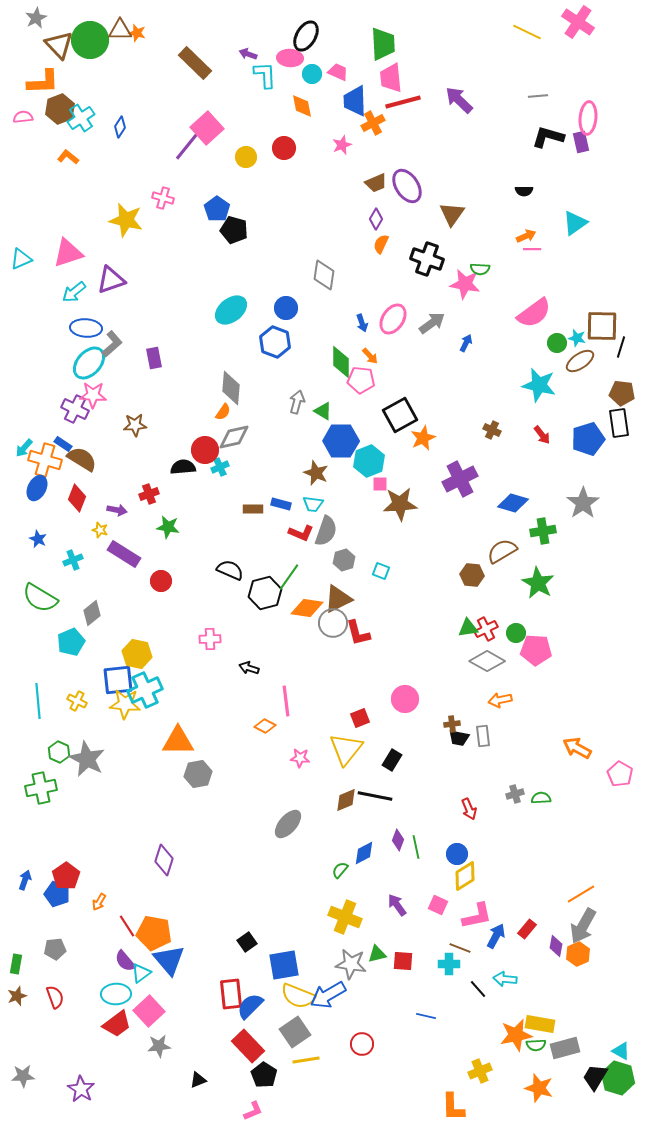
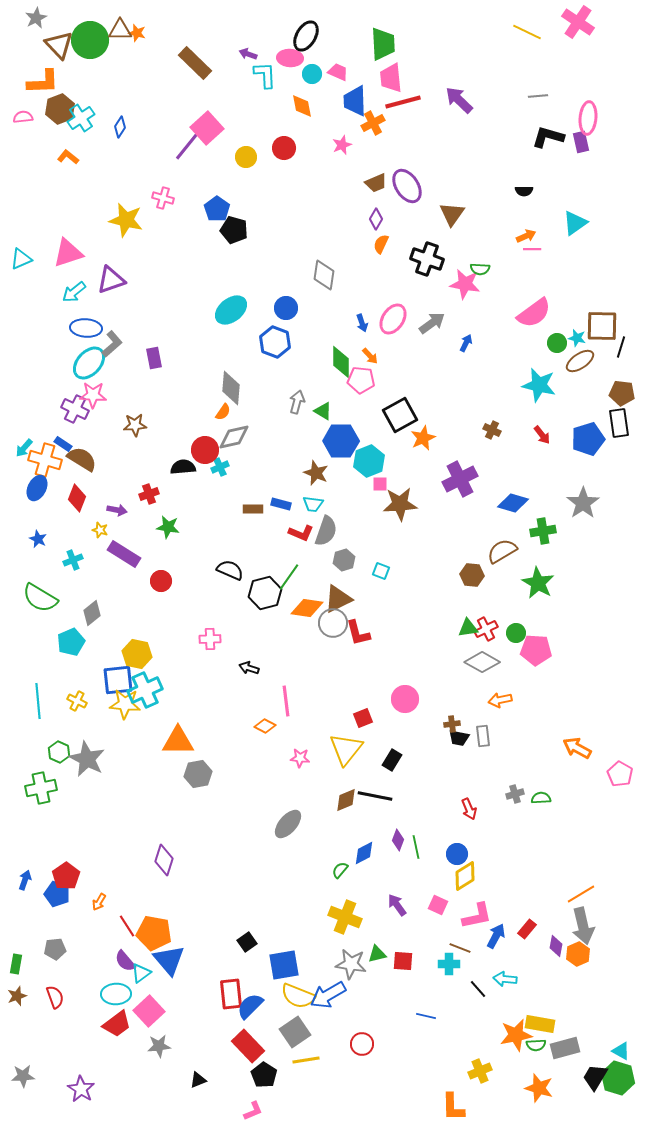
gray diamond at (487, 661): moved 5 px left, 1 px down
red square at (360, 718): moved 3 px right
gray arrow at (583, 926): rotated 42 degrees counterclockwise
